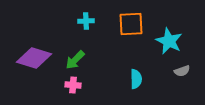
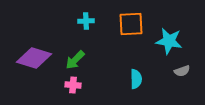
cyan star: rotated 16 degrees counterclockwise
